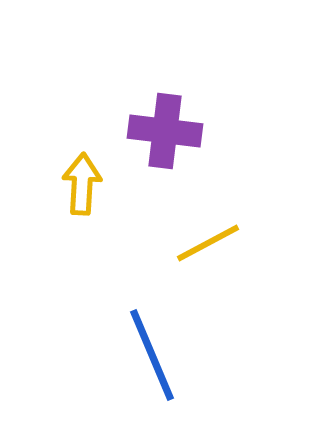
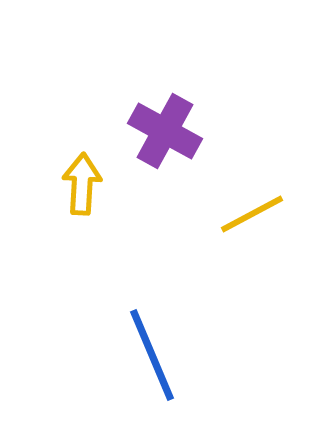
purple cross: rotated 22 degrees clockwise
yellow line: moved 44 px right, 29 px up
